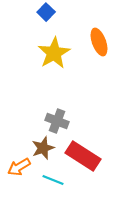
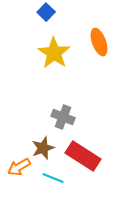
yellow star: rotated 8 degrees counterclockwise
gray cross: moved 6 px right, 4 px up
cyan line: moved 2 px up
